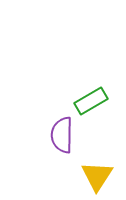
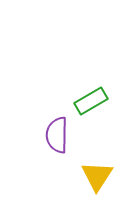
purple semicircle: moved 5 px left
